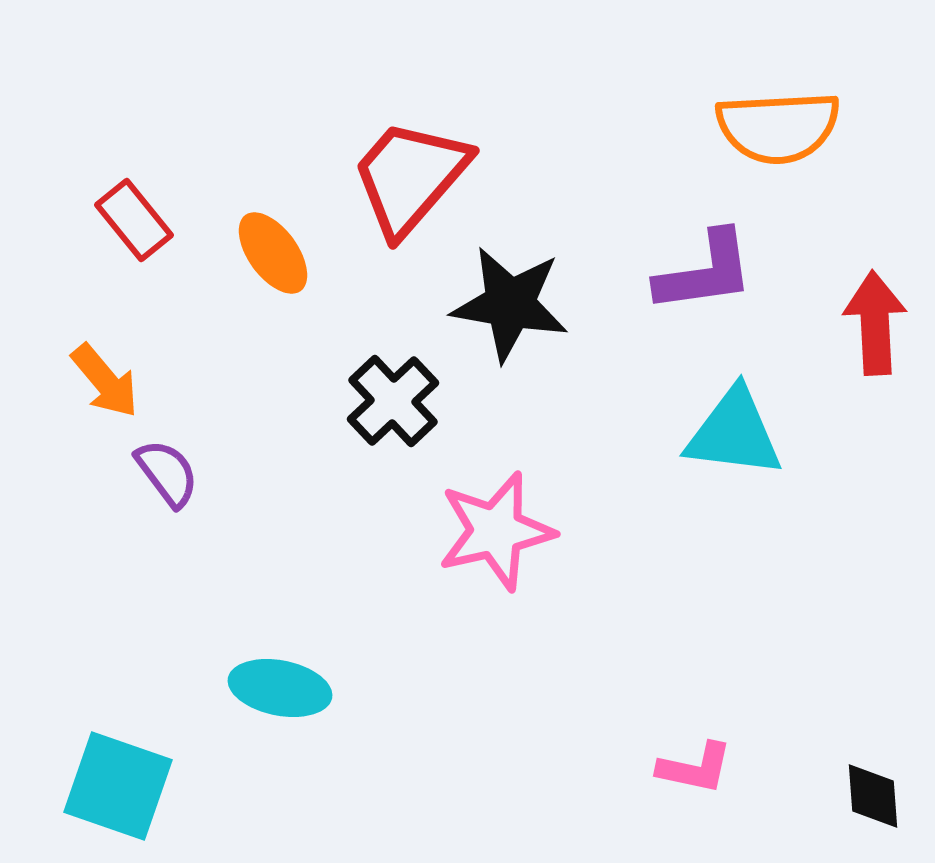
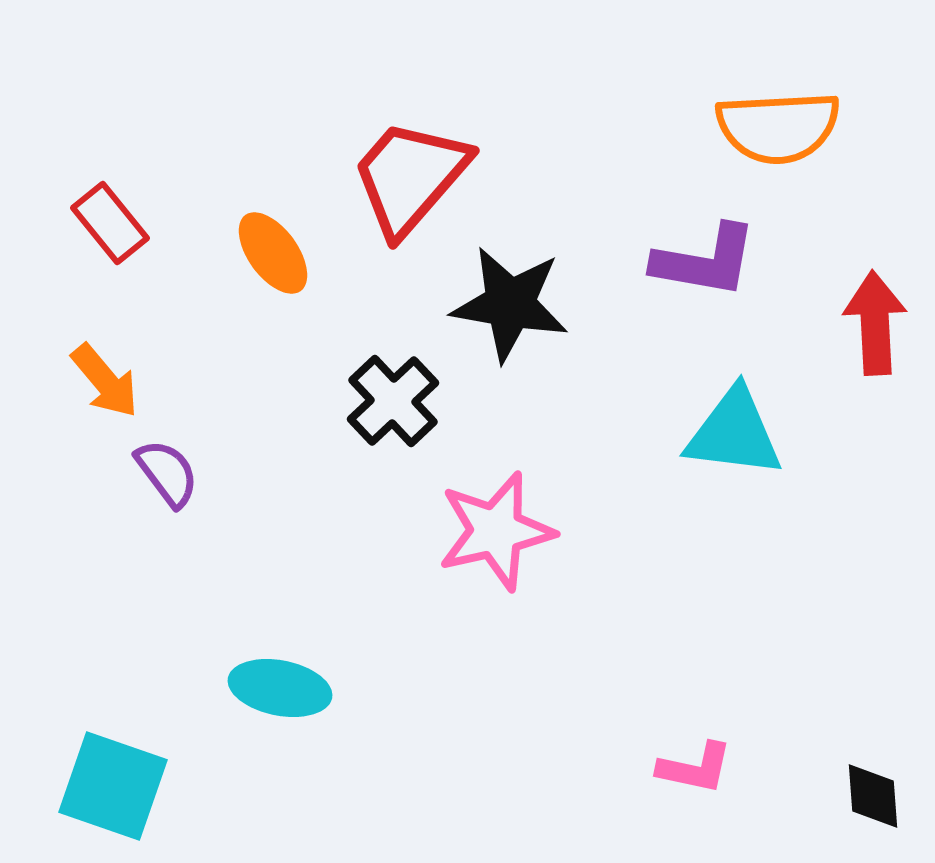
red rectangle: moved 24 px left, 3 px down
purple L-shape: moved 11 px up; rotated 18 degrees clockwise
cyan square: moved 5 px left
